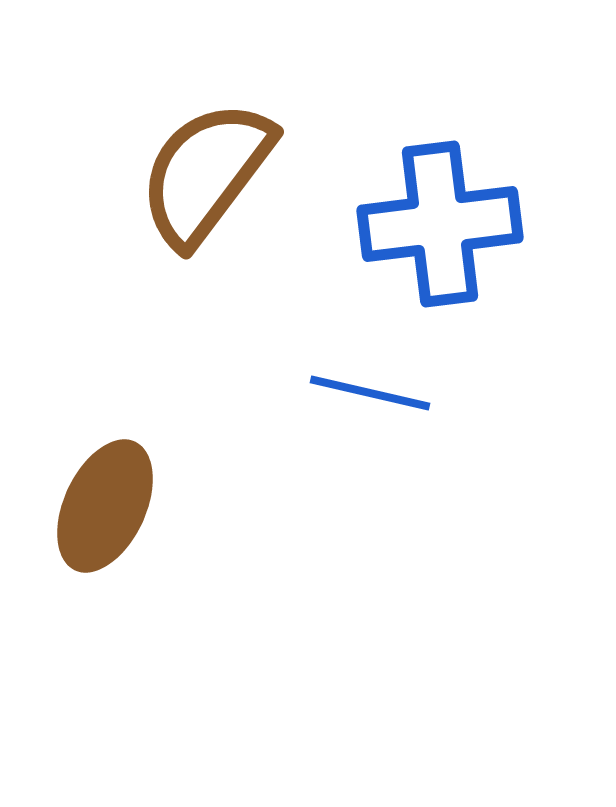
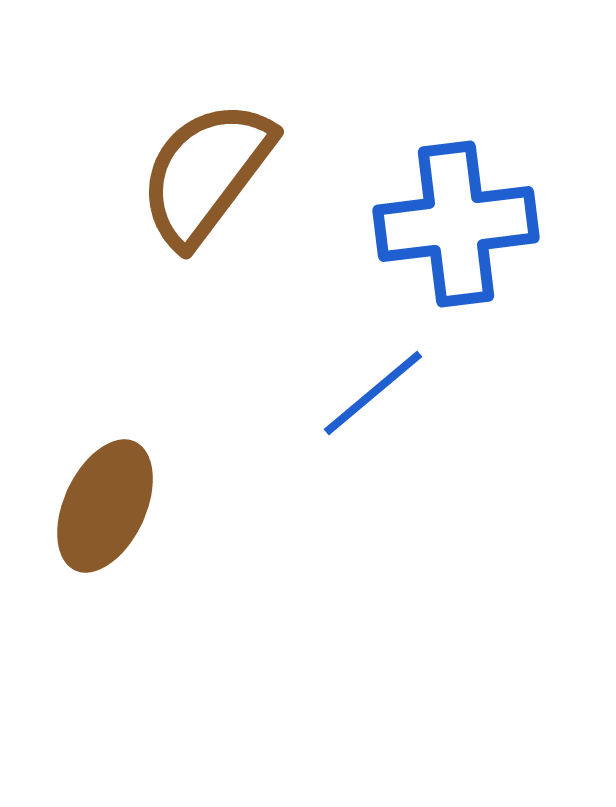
blue cross: moved 16 px right
blue line: moved 3 px right; rotated 53 degrees counterclockwise
